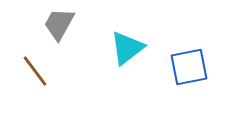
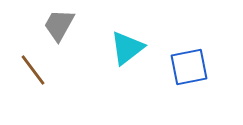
gray trapezoid: moved 1 px down
brown line: moved 2 px left, 1 px up
